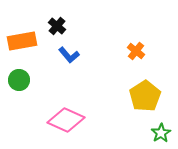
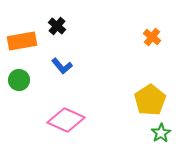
orange cross: moved 16 px right, 14 px up
blue L-shape: moved 7 px left, 11 px down
yellow pentagon: moved 5 px right, 4 px down
